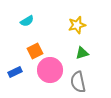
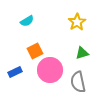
yellow star: moved 3 px up; rotated 18 degrees counterclockwise
